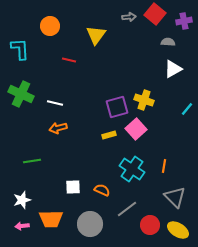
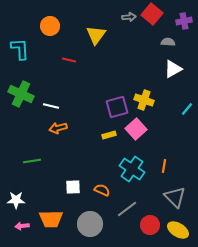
red square: moved 3 px left
white line: moved 4 px left, 3 px down
white star: moved 6 px left; rotated 18 degrees clockwise
